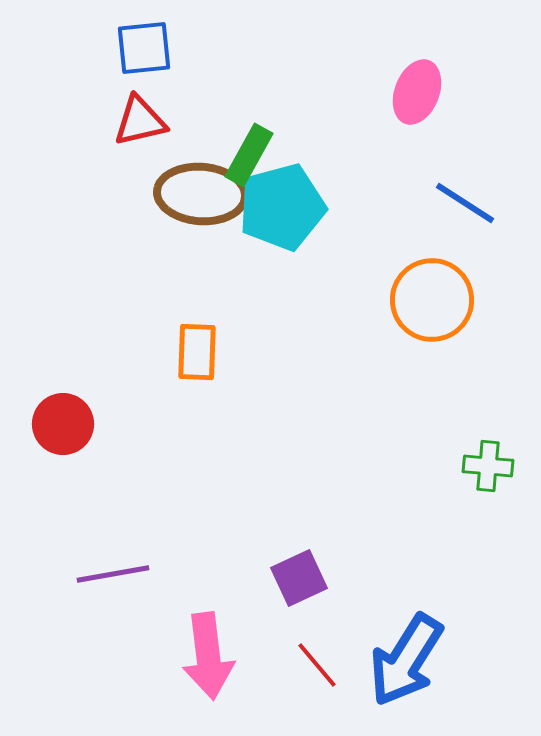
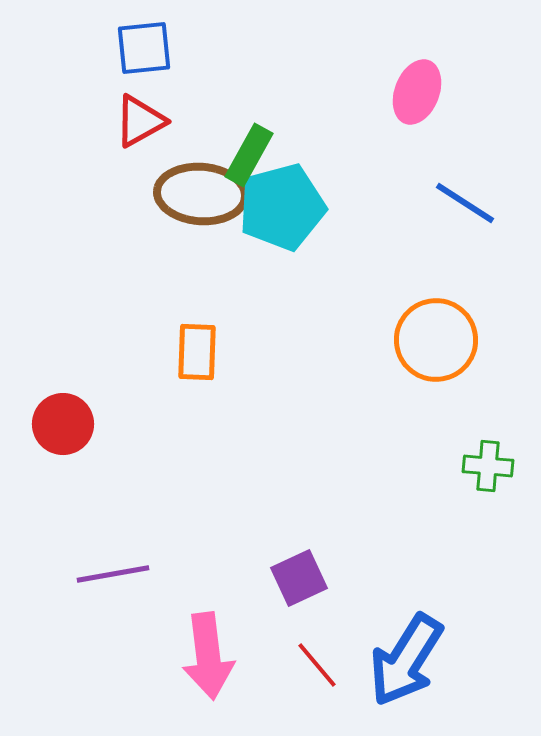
red triangle: rotated 16 degrees counterclockwise
orange circle: moved 4 px right, 40 px down
